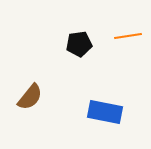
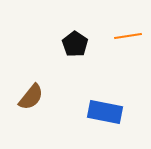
black pentagon: moved 4 px left; rotated 30 degrees counterclockwise
brown semicircle: moved 1 px right
